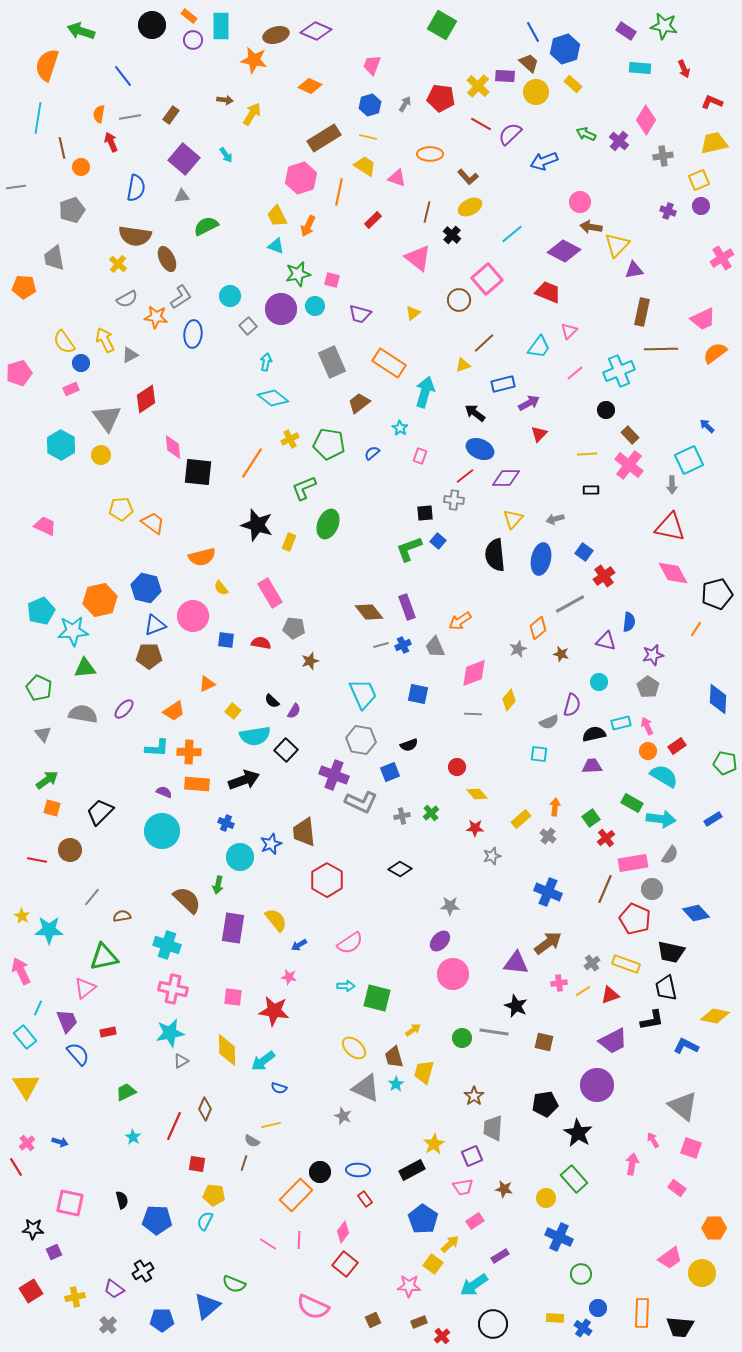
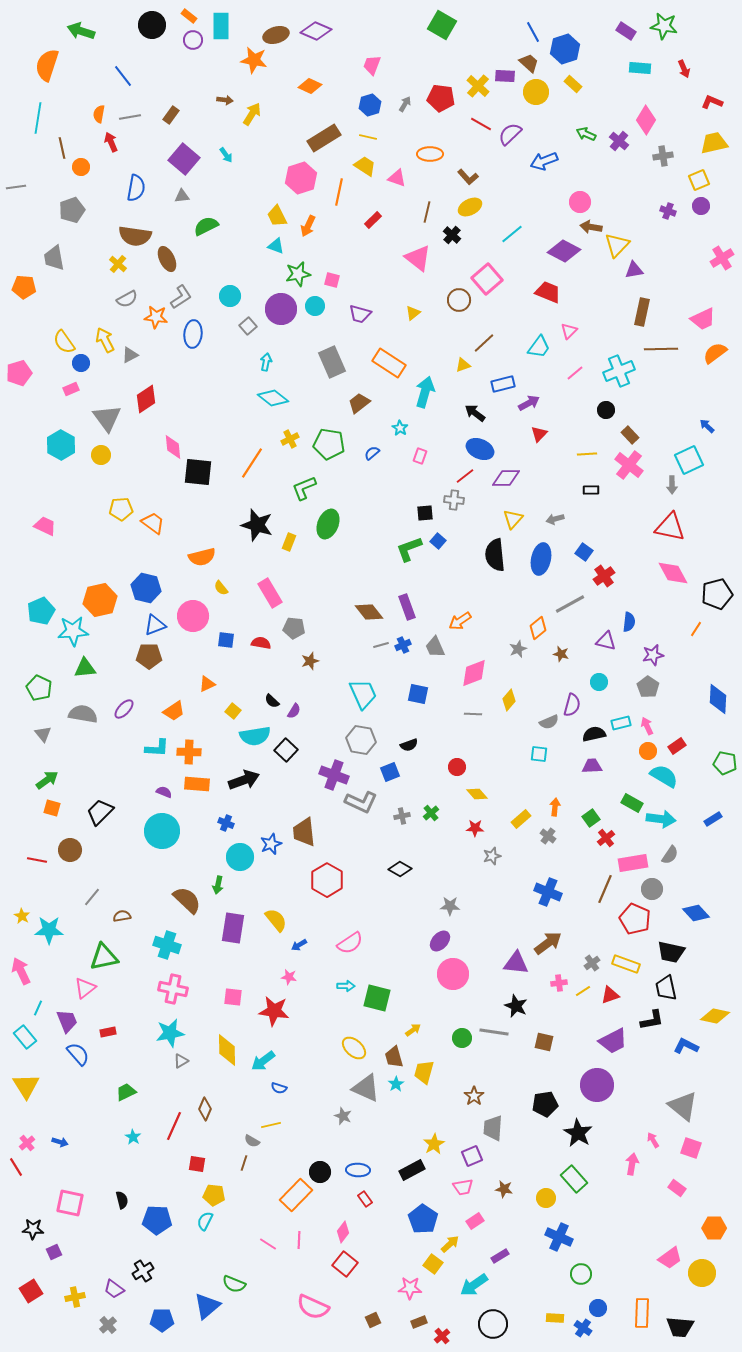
pink star at (409, 1286): moved 1 px right, 2 px down
